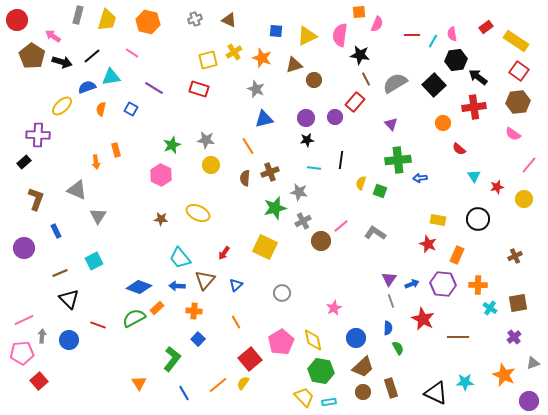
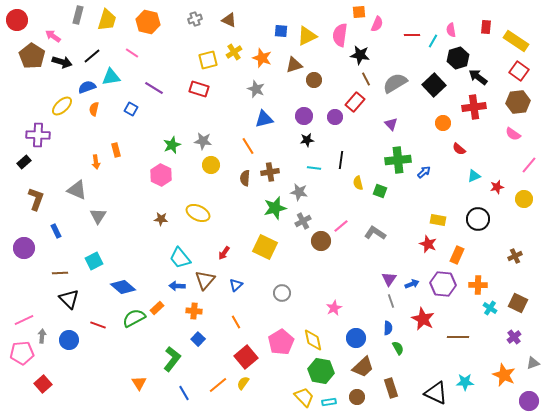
red rectangle at (486, 27): rotated 48 degrees counterclockwise
blue square at (276, 31): moved 5 px right
pink semicircle at (452, 34): moved 1 px left, 4 px up
black hexagon at (456, 60): moved 2 px right, 2 px up; rotated 10 degrees counterclockwise
orange semicircle at (101, 109): moved 7 px left
purple circle at (306, 118): moved 2 px left, 2 px up
gray star at (206, 140): moved 3 px left, 1 px down
brown cross at (270, 172): rotated 12 degrees clockwise
cyan triangle at (474, 176): rotated 40 degrees clockwise
blue arrow at (420, 178): moved 4 px right, 6 px up; rotated 144 degrees clockwise
yellow semicircle at (361, 183): moved 3 px left; rotated 32 degrees counterclockwise
brown line at (60, 273): rotated 21 degrees clockwise
blue diamond at (139, 287): moved 16 px left; rotated 20 degrees clockwise
brown square at (518, 303): rotated 36 degrees clockwise
red square at (250, 359): moved 4 px left, 2 px up
red square at (39, 381): moved 4 px right, 3 px down
brown circle at (363, 392): moved 6 px left, 5 px down
